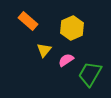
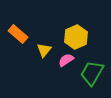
orange rectangle: moved 10 px left, 13 px down
yellow hexagon: moved 4 px right, 9 px down
green trapezoid: moved 2 px right, 1 px up
